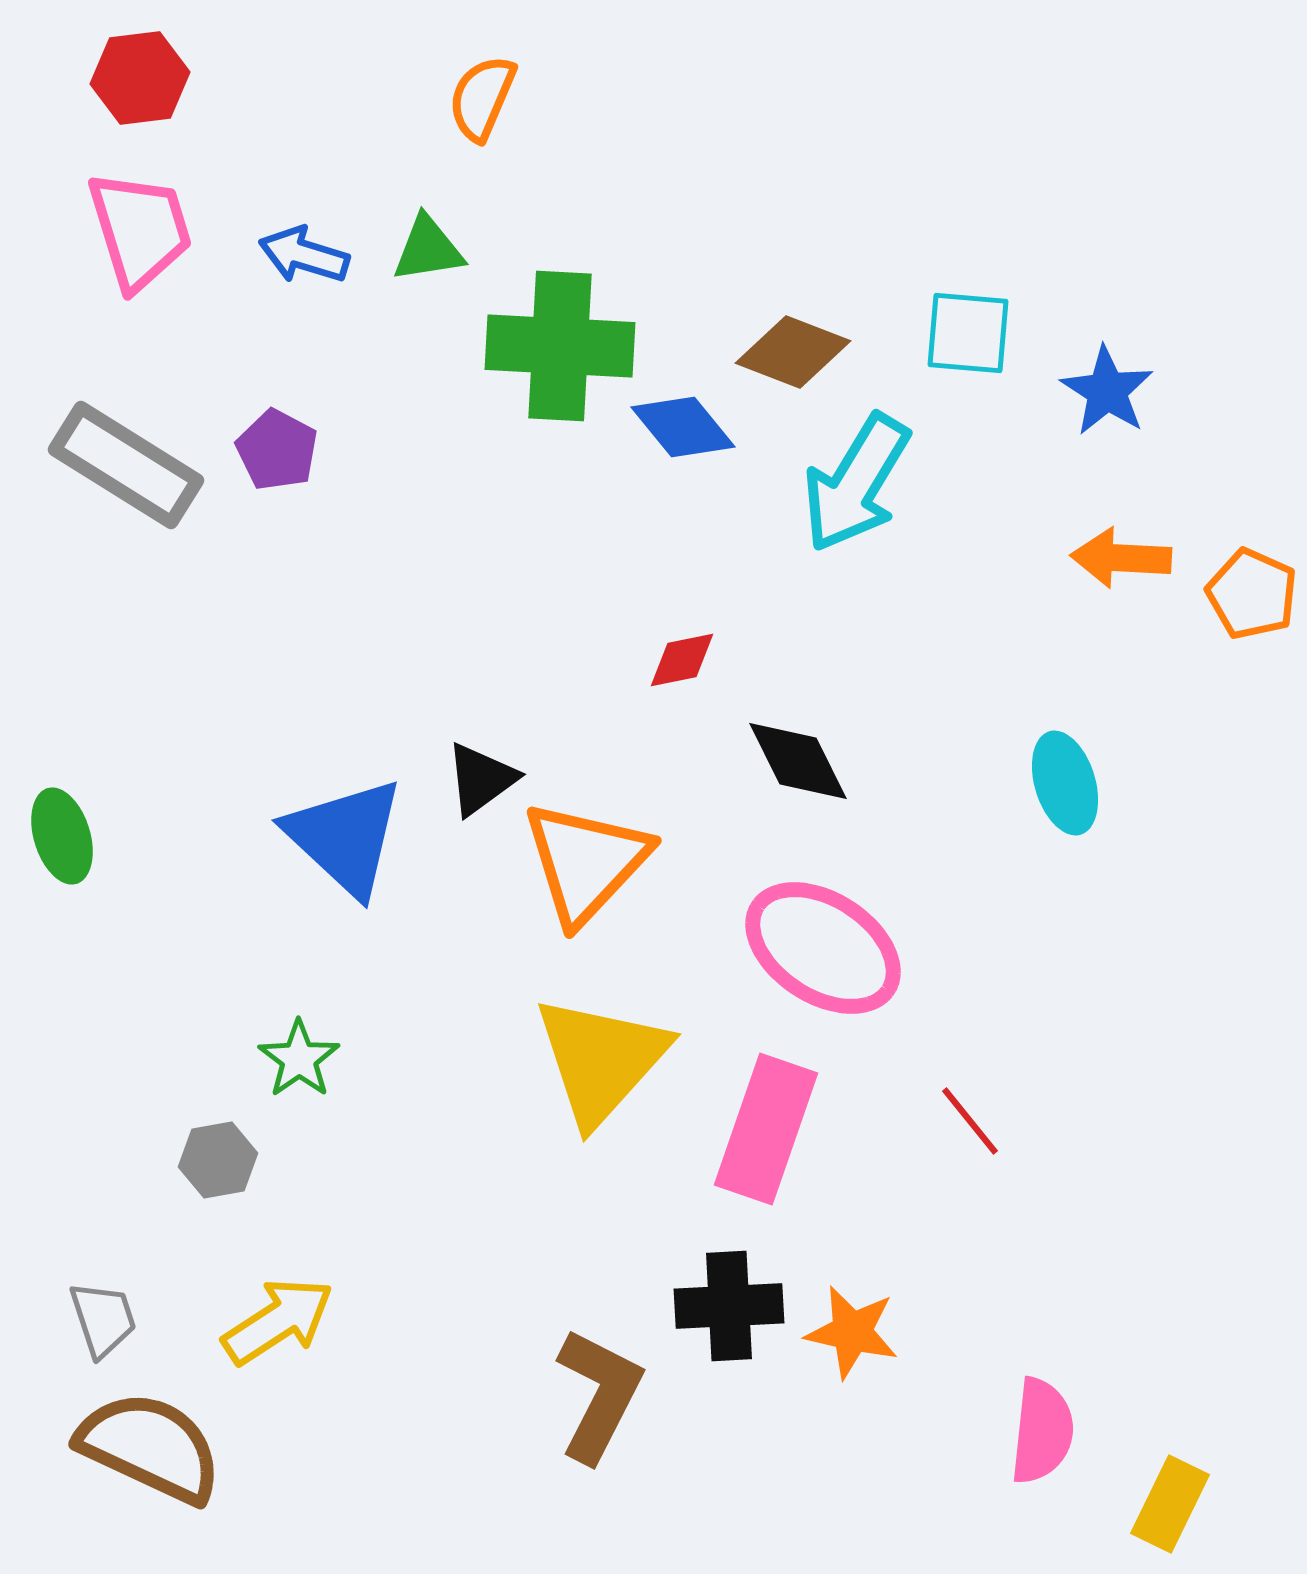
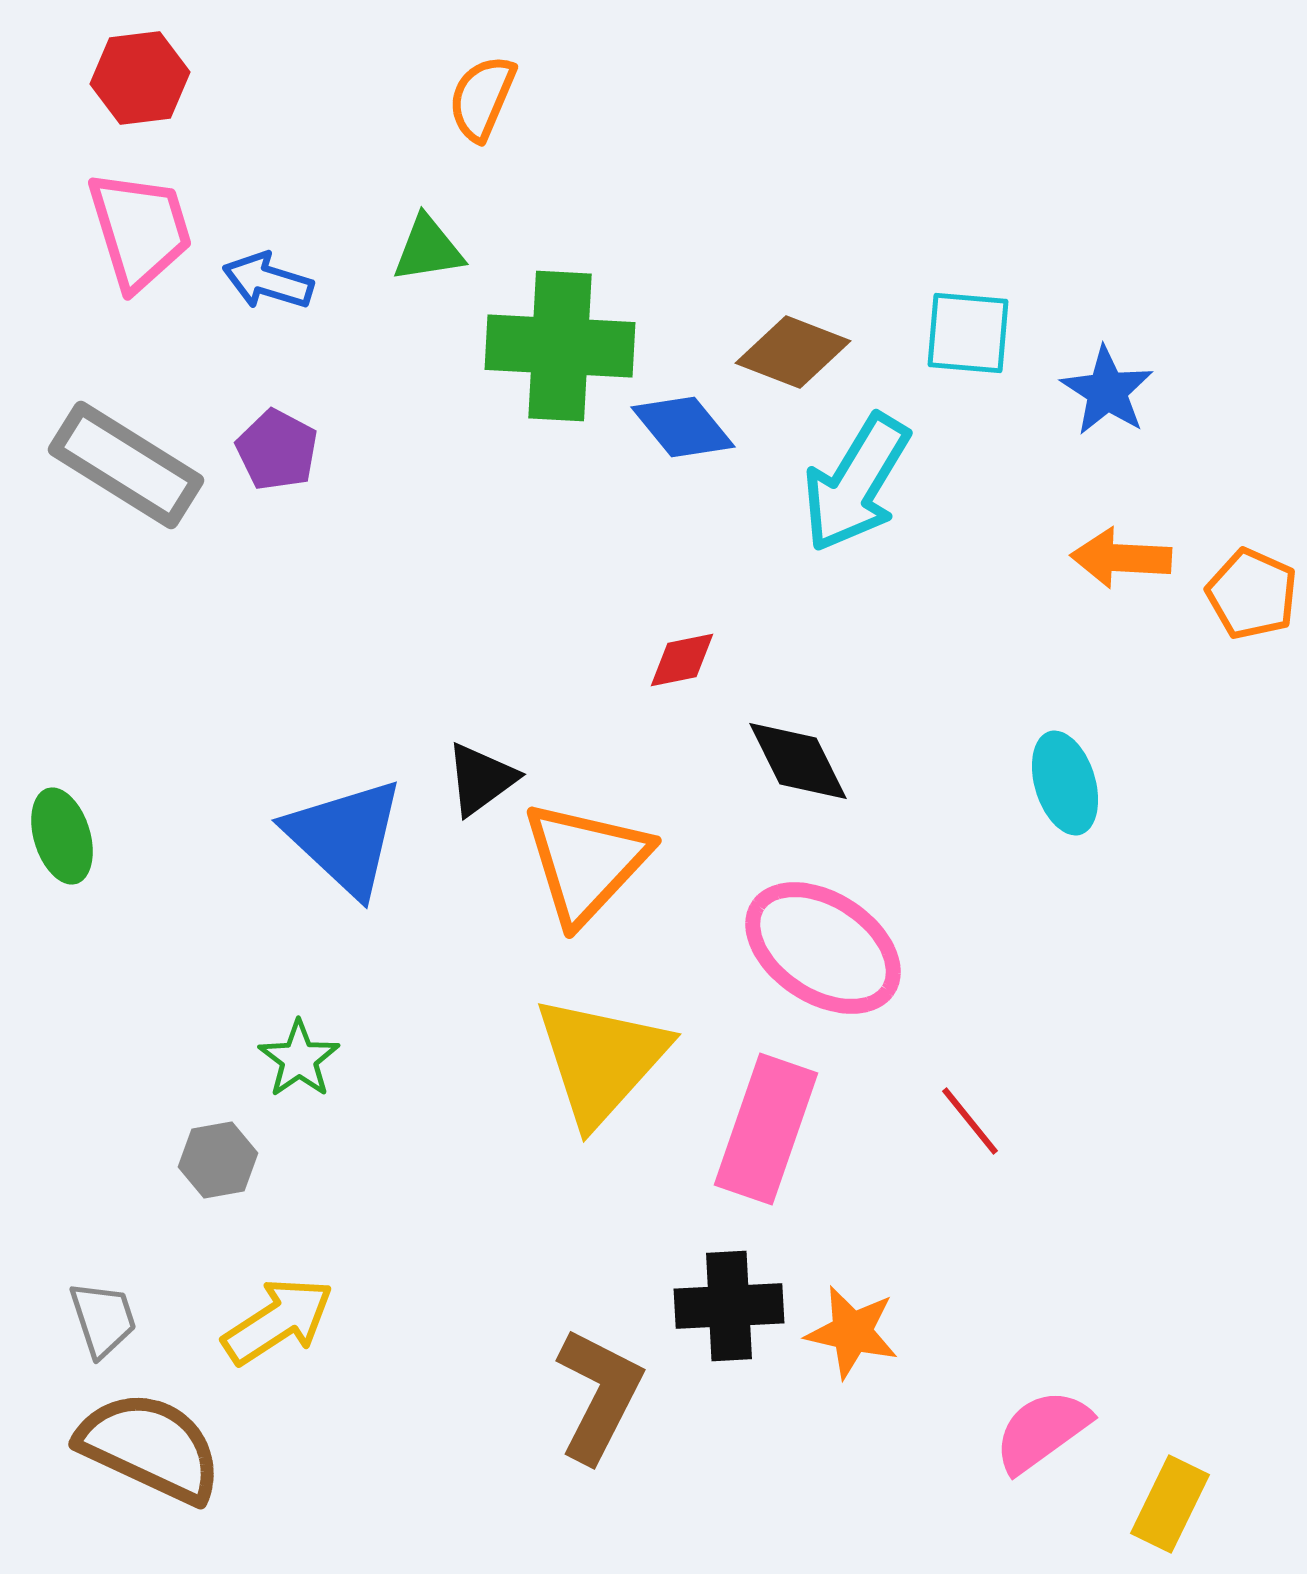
blue arrow: moved 36 px left, 26 px down
pink semicircle: rotated 132 degrees counterclockwise
